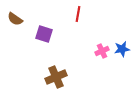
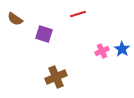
red line: rotated 63 degrees clockwise
blue star: rotated 28 degrees counterclockwise
